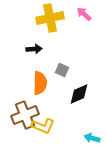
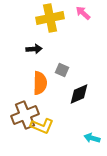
pink arrow: moved 1 px left, 1 px up
yellow L-shape: moved 1 px left
